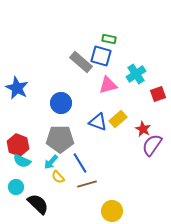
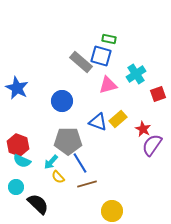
blue circle: moved 1 px right, 2 px up
gray pentagon: moved 8 px right, 2 px down
